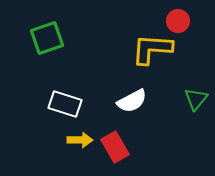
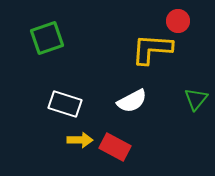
red rectangle: rotated 32 degrees counterclockwise
